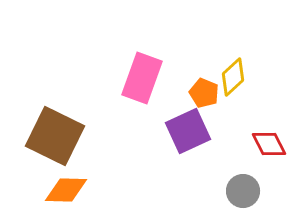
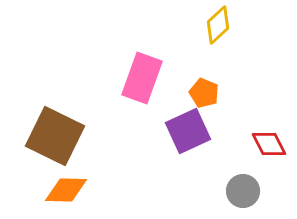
yellow diamond: moved 15 px left, 52 px up
